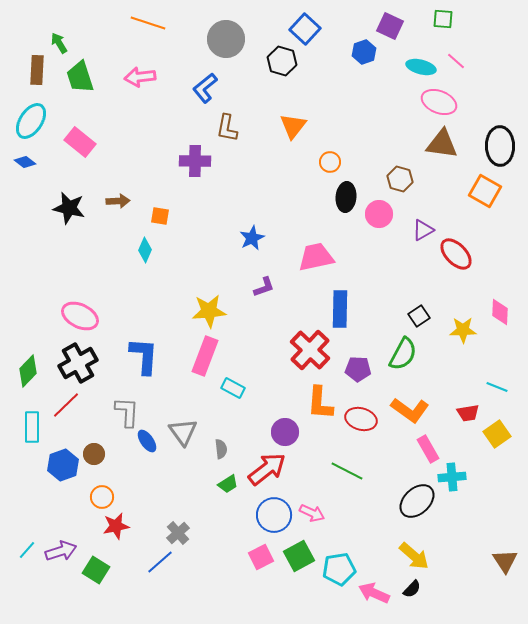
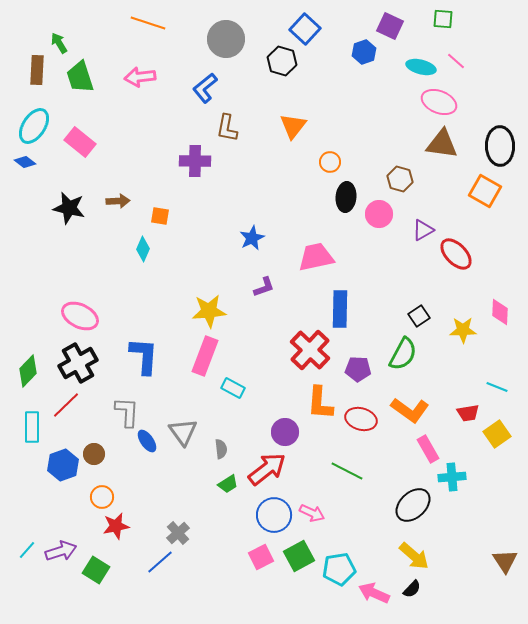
cyan ellipse at (31, 121): moved 3 px right, 5 px down
cyan diamond at (145, 250): moved 2 px left, 1 px up
black ellipse at (417, 501): moved 4 px left, 4 px down
